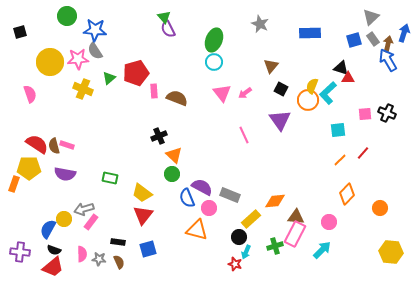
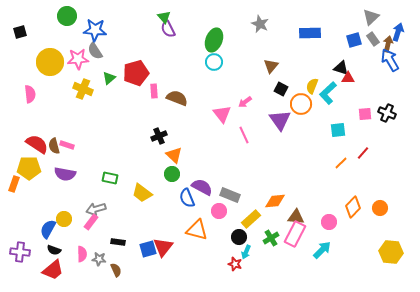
blue arrow at (404, 33): moved 6 px left, 1 px up
blue arrow at (388, 60): moved 2 px right
pink triangle at (222, 93): moved 21 px down
pink arrow at (245, 93): moved 9 px down
pink semicircle at (30, 94): rotated 12 degrees clockwise
orange circle at (308, 100): moved 7 px left, 4 px down
orange line at (340, 160): moved 1 px right, 3 px down
orange diamond at (347, 194): moved 6 px right, 13 px down
pink circle at (209, 208): moved 10 px right, 3 px down
gray arrow at (84, 209): moved 12 px right
red triangle at (143, 215): moved 20 px right, 32 px down
green cross at (275, 246): moved 4 px left, 8 px up; rotated 14 degrees counterclockwise
brown semicircle at (119, 262): moved 3 px left, 8 px down
red trapezoid at (53, 267): moved 3 px down
